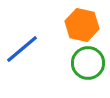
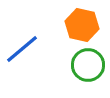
green circle: moved 2 px down
